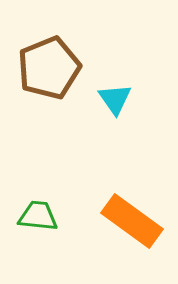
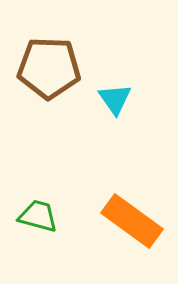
brown pentagon: rotated 24 degrees clockwise
green trapezoid: rotated 9 degrees clockwise
